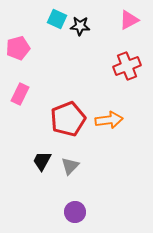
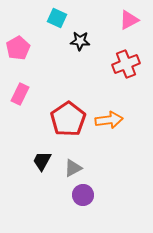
cyan square: moved 1 px up
black star: moved 15 px down
pink pentagon: rotated 15 degrees counterclockwise
red cross: moved 1 px left, 2 px up
red pentagon: rotated 12 degrees counterclockwise
gray triangle: moved 3 px right, 2 px down; rotated 18 degrees clockwise
purple circle: moved 8 px right, 17 px up
